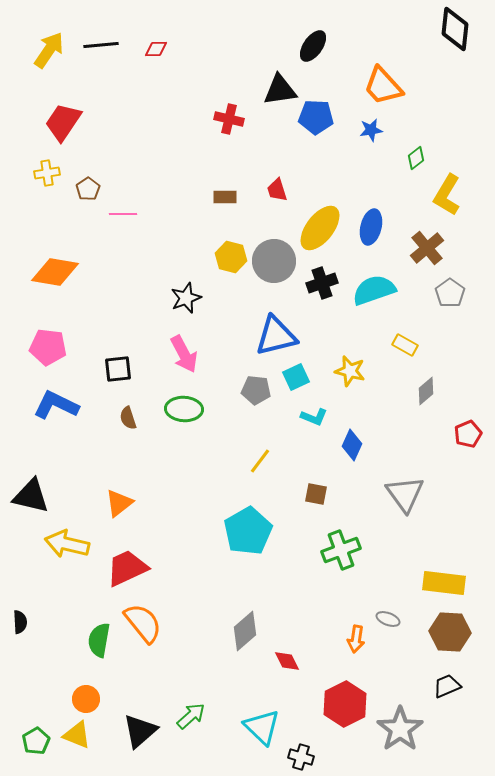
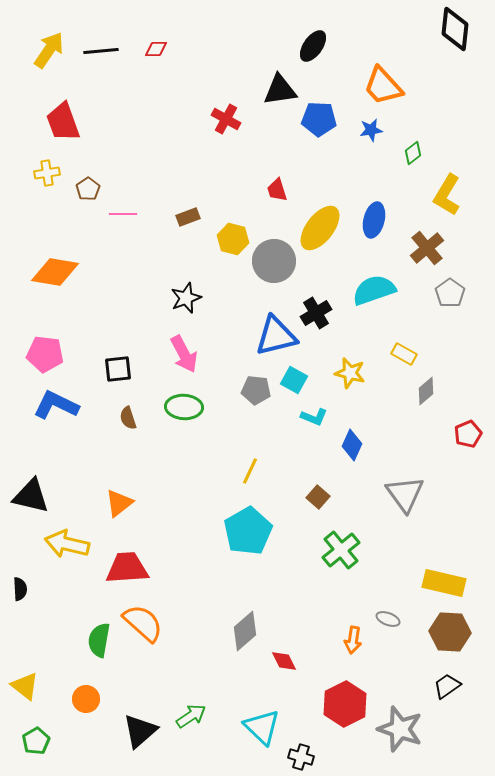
black line at (101, 45): moved 6 px down
blue pentagon at (316, 117): moved 3 px right, 2 px down
red cross at (229, 119): moved 3 px left; rotated 16 degrees clockwise
red trapezoid at (63, 122): rotated 54 degrees counterclockwise
green diamond at (416, 158): moved 3 px left, 5 px up
brown rectangle at (225, 197): moved 37 px left, 20 px down; rotated 20 degrees counterclockwise
blue ellipse at (371, 227): moved 3 px right, 7 px up
yellow hexagon at (231, 257): moved 2 px right, 18 px up
black cross at (322, 283): moved 6 px left, 30 px down; rotated 12 degrees counterclockwise
yellow rectangle at (405, 345): moved 1 px left, 9 px down
pink pentagon at (48, 347): moved 3 px left, 7 px down
yellow star at (350, 371): moved 2 px down
cyan square at (296, 377): moved 2 px left, 3 px down; rotated 36 degrees counterclockwise
green ellipse at (184, 409): moved 2 px up
yellow line at (260, 461): moved 10 px left, 10 px down; rotated 12 degrees counterclockwise
brown square at (316, 494): moved 2 px right, 3 px down; rotated 30 degrees clockwise
green cross at (341, 550): rotated 18 degrees counterclockwise
red trapezoid at (127, 568): rotated 21 degrees clockwise
yellow rectangle at (444, 583): rotated 6 degrees clockwise
black semicircle at (20, 622): moved 33 px up
orange semicircle at (143, 623): rotated 9 degrees counterclockwise
orange arrow at (356, 639): moved 3 px left, 1 px down
red diamond at (287, 661): moved 3 px left
black trapezoid at (447, 686): rotated 12 degrees counterclockwise
green arrow at (191, 716): rotated 8 degrees clockwise
gray star at (400, 729): rotated 18 degrees counterclockwise
yellow triangle at (77, 735): moved 52 px left, 49 px up; rotated 16 degrees clockwise
